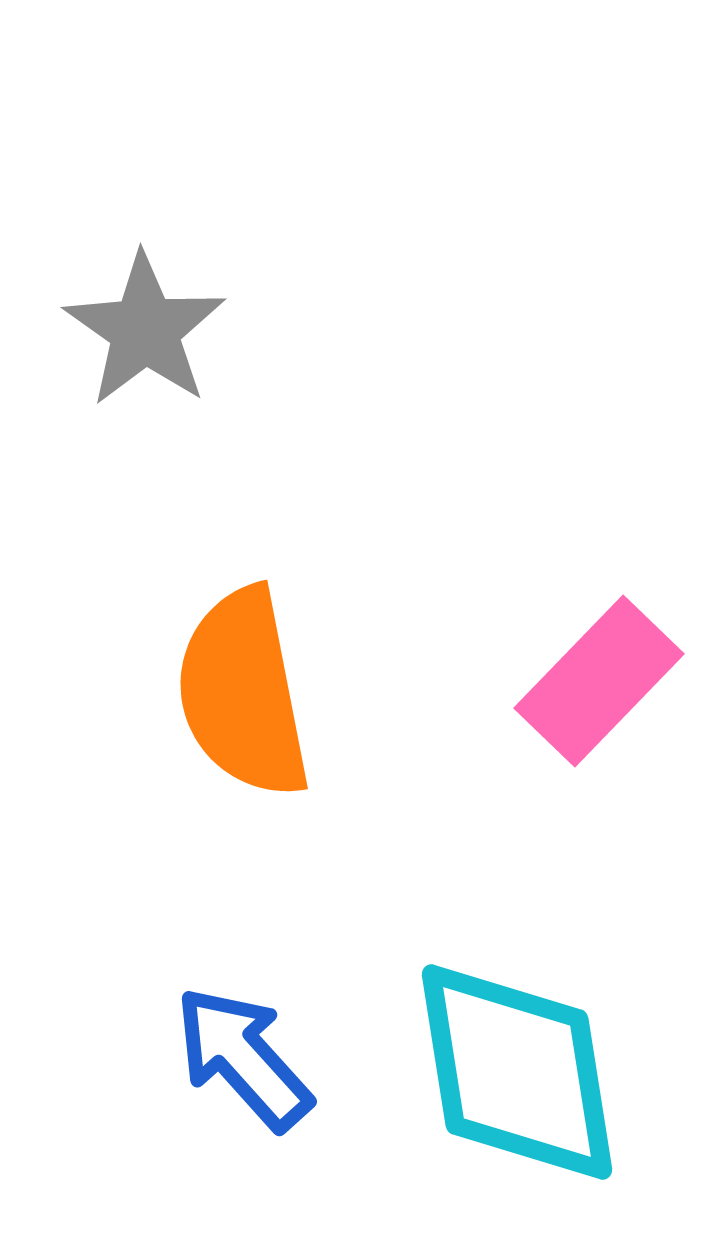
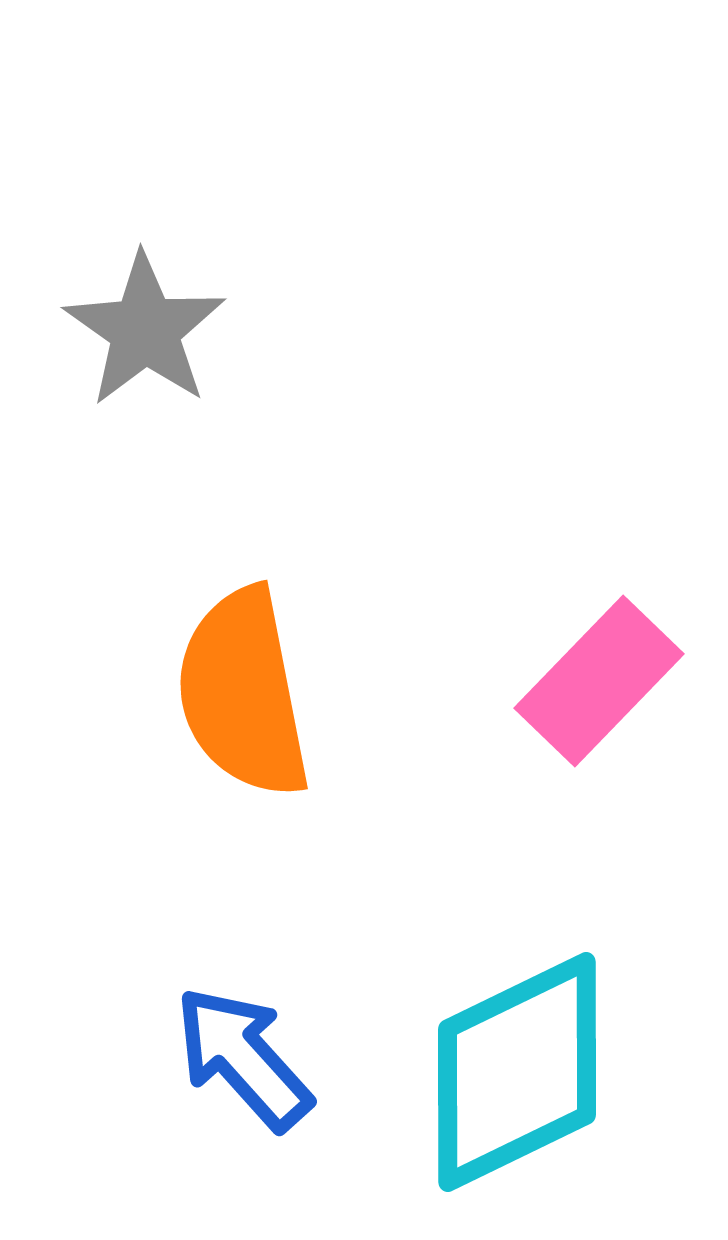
cyan diamond: rotated 73 degrees clockwise
